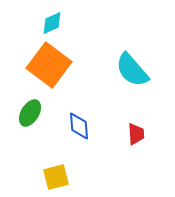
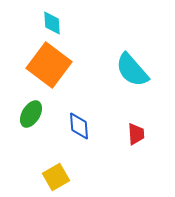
cyan diamond: rotated 70 degrees counterclockwise
green ellipse: moved 1 px right, 1 px down
yellow square: rotated 16 degrees counterclockwise
